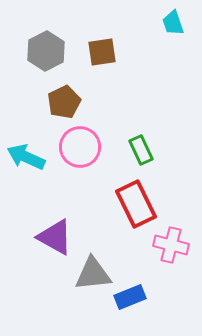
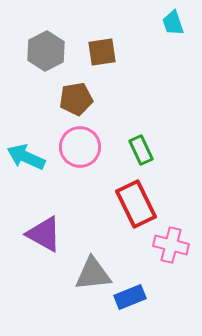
brown pentagon: moved 12 px right, 3 px up; rotated 16 degrees clockwise
purple triangle: moved 11 px left, 3 px up
